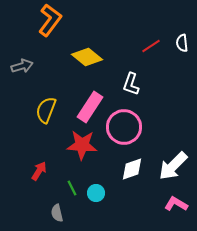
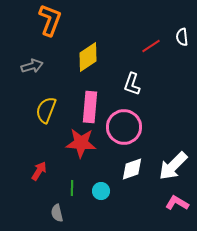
orange L-shape: rotated 16 degrees counterclockwise
white semicircle: moved 6 px up
yellow diamond: moved 1 px right; rotated 72 degrees counterclockwise
gray arrow: moved 10 px right
white L-shape: moved 1 px right
pink rectangle: rotated 28 degrees counterclockwise
red star: moved 1 px left, 2 px up
green line: rotated 28 degrees clockwise
cyan circle: moved 5 px right, 2 px up
pink L-shape: moved 1 px right, 1 px up
